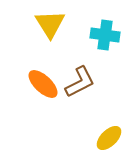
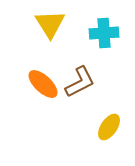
cyan cross: moved 1 px left, 2 px up; rotated 12 degrees counterclockwise
yellow ellipse: moved 11 px up; rotated 12 degrees counterclockwise
